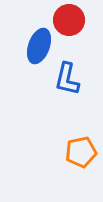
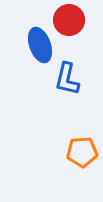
blue ellipse: moved 1 px right, 1 px up; rotated 40 degrees counterclockwise
orange pentagon: moved 1 px right; rotated 8 degrees clockwise
